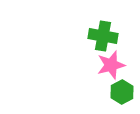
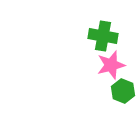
green hexagon: moved 1 px right, 1 px up; rotated 10 degrees counterclockwise
